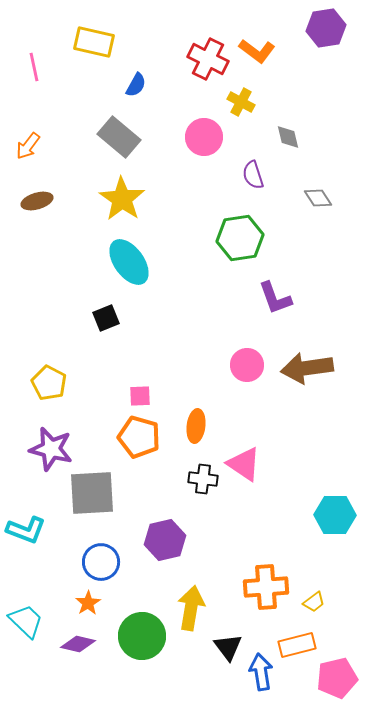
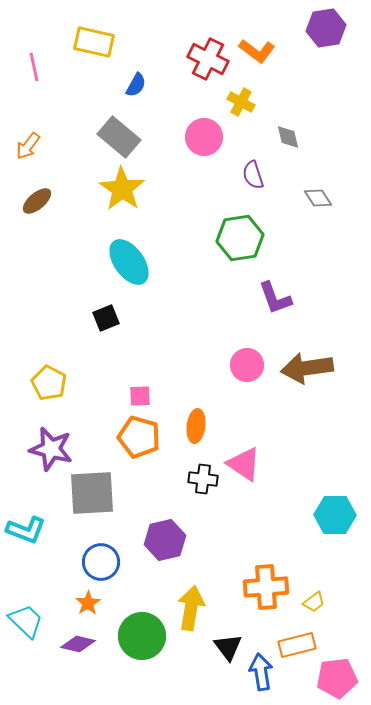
yellow star at (122, 199): moved 10 px up
brown ellipse at (37, 201): rotated 24 degrees counterclockwise
pink pentagon at (337, 678): rotated 6 degrees clockwise
